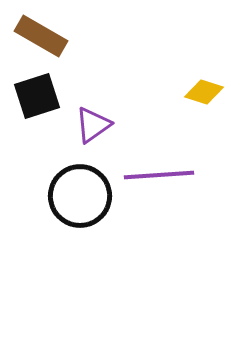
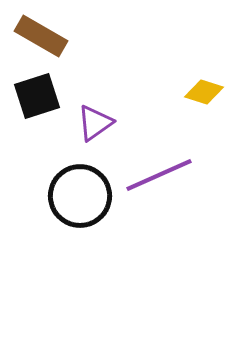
purple triangle: moved 2 px right, 2 px up
purple line: rotated 20 degrees counterclockwise
